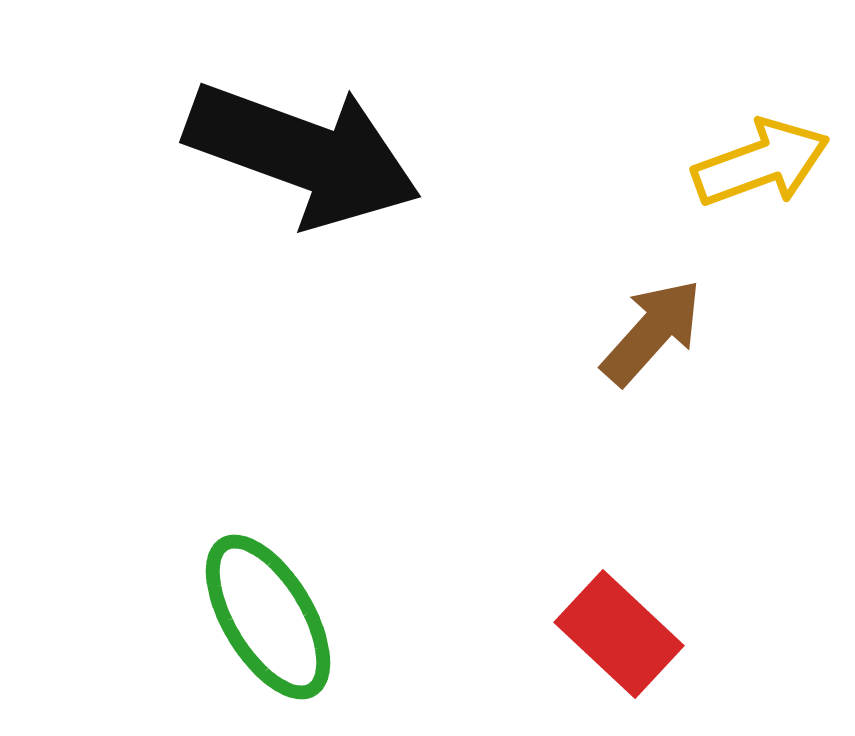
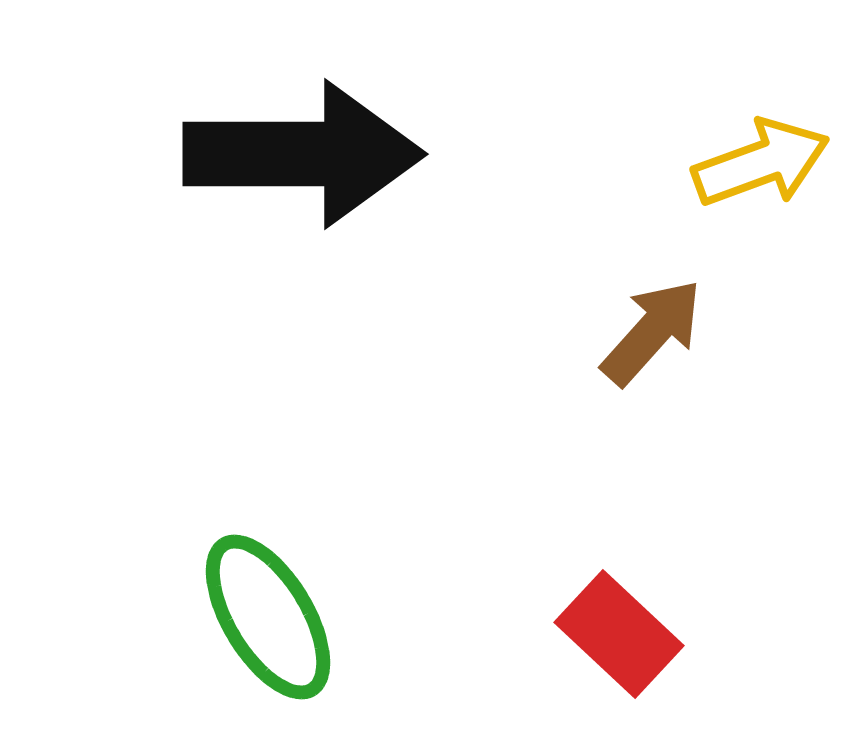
black arrow: rotated 20 degrees counterclockwise
